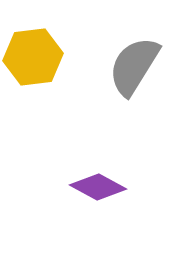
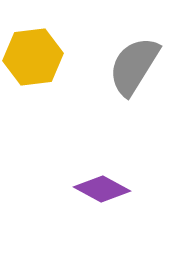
purple diamond: moved 4 px right, 2 px down
